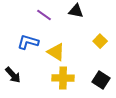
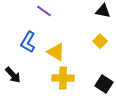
black triangle: moved 27 px right
purple line: moved 4 px up
blue L-shape: rotated 75 degrees counterclockwise
black square: moved 3 px right, 4 px down
